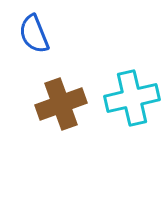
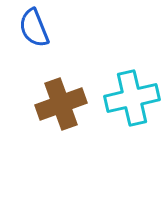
blue semicircle: moved 6 px up
